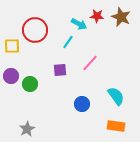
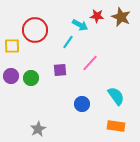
cyan arrow: moved 1 px right, 1 px down
green circle: moved 1 px right, 6 px up
gray star: moved 11 px right
